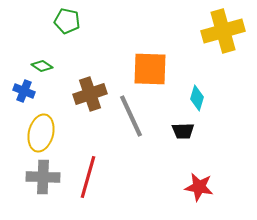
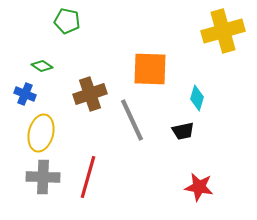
blue cross: moved 1 px right, 3 px down
gray line: moved 1 px right, 4 px down
black trapezoid: rotated 10 degrees counterclockwise
